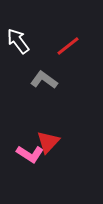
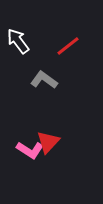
pink L-shape: moved 4 px up
